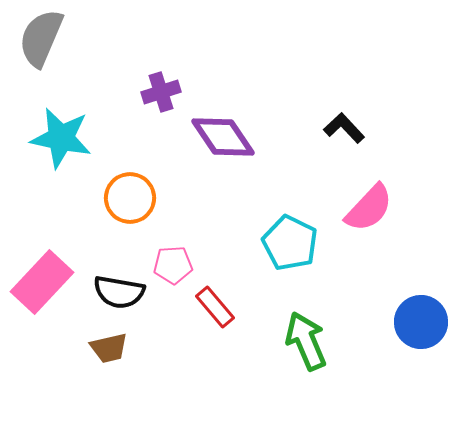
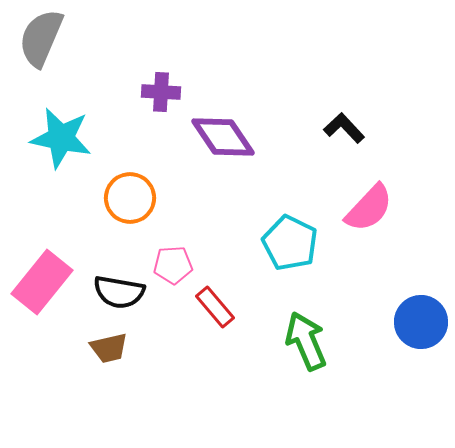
purple cross: rotated 21 degrees clockwise
pink rectangle: rotated 4 degrees counterclockwise
